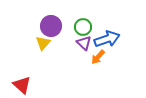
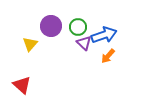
green circle: moved 5 px left
blue arrow: moved 3 px left, 4 px up
yellow triangle: moved 13 px left, 1 px down
orange arrow: moved 10 px right, 1 px up
